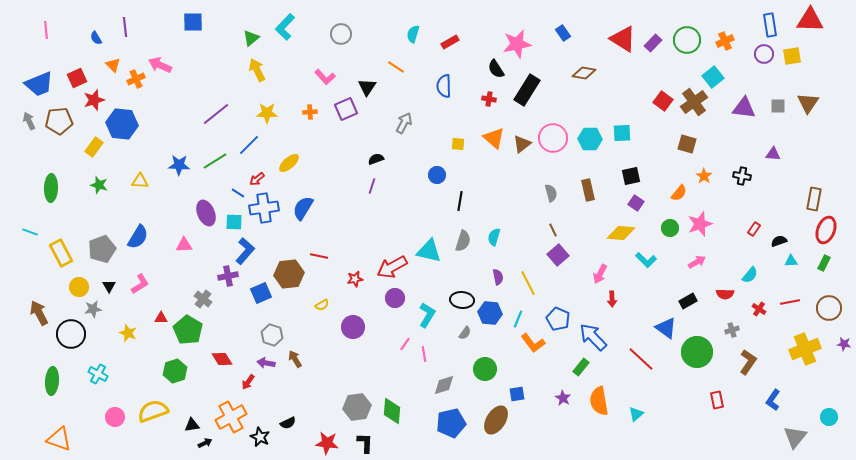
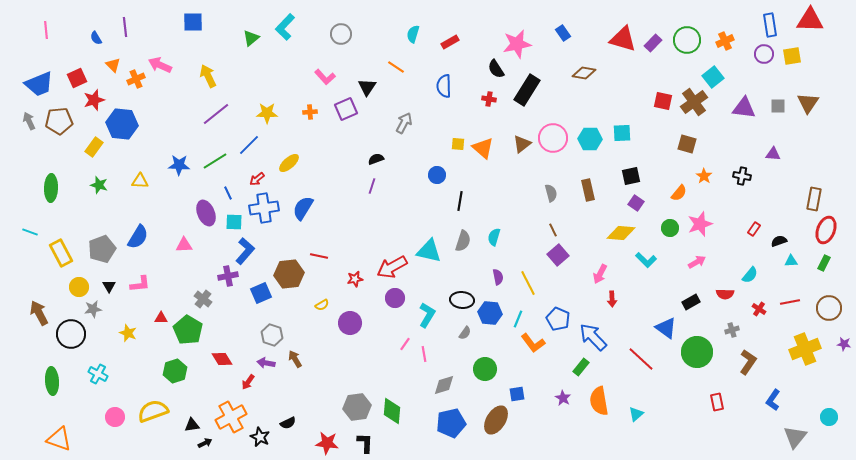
red triangle at (623, 39): rotated 16 degrees counterclockwise
yellow arrow at (257, 70): moved 49 px left, 6 px down
red square at (663, 101): rotated 24 degrees counterclockwise
orange triangle at (494, 138): moved 11 px left, 10 px down
blue line at (238, 193): moved 10 px left; rotated 32 degrees clockwise
pink L-shape at (140, 284): rotated 25 degrees clockwise
black rectangle at (688, 301): moved 3 px right, 1 px down
purple circle at (353, 327): moved 3 px left, 4 px up
green ellipse at (52, 381): rotated 8 degrees counterclockwise
red rectangle at (717, 400): moved 2 px down
